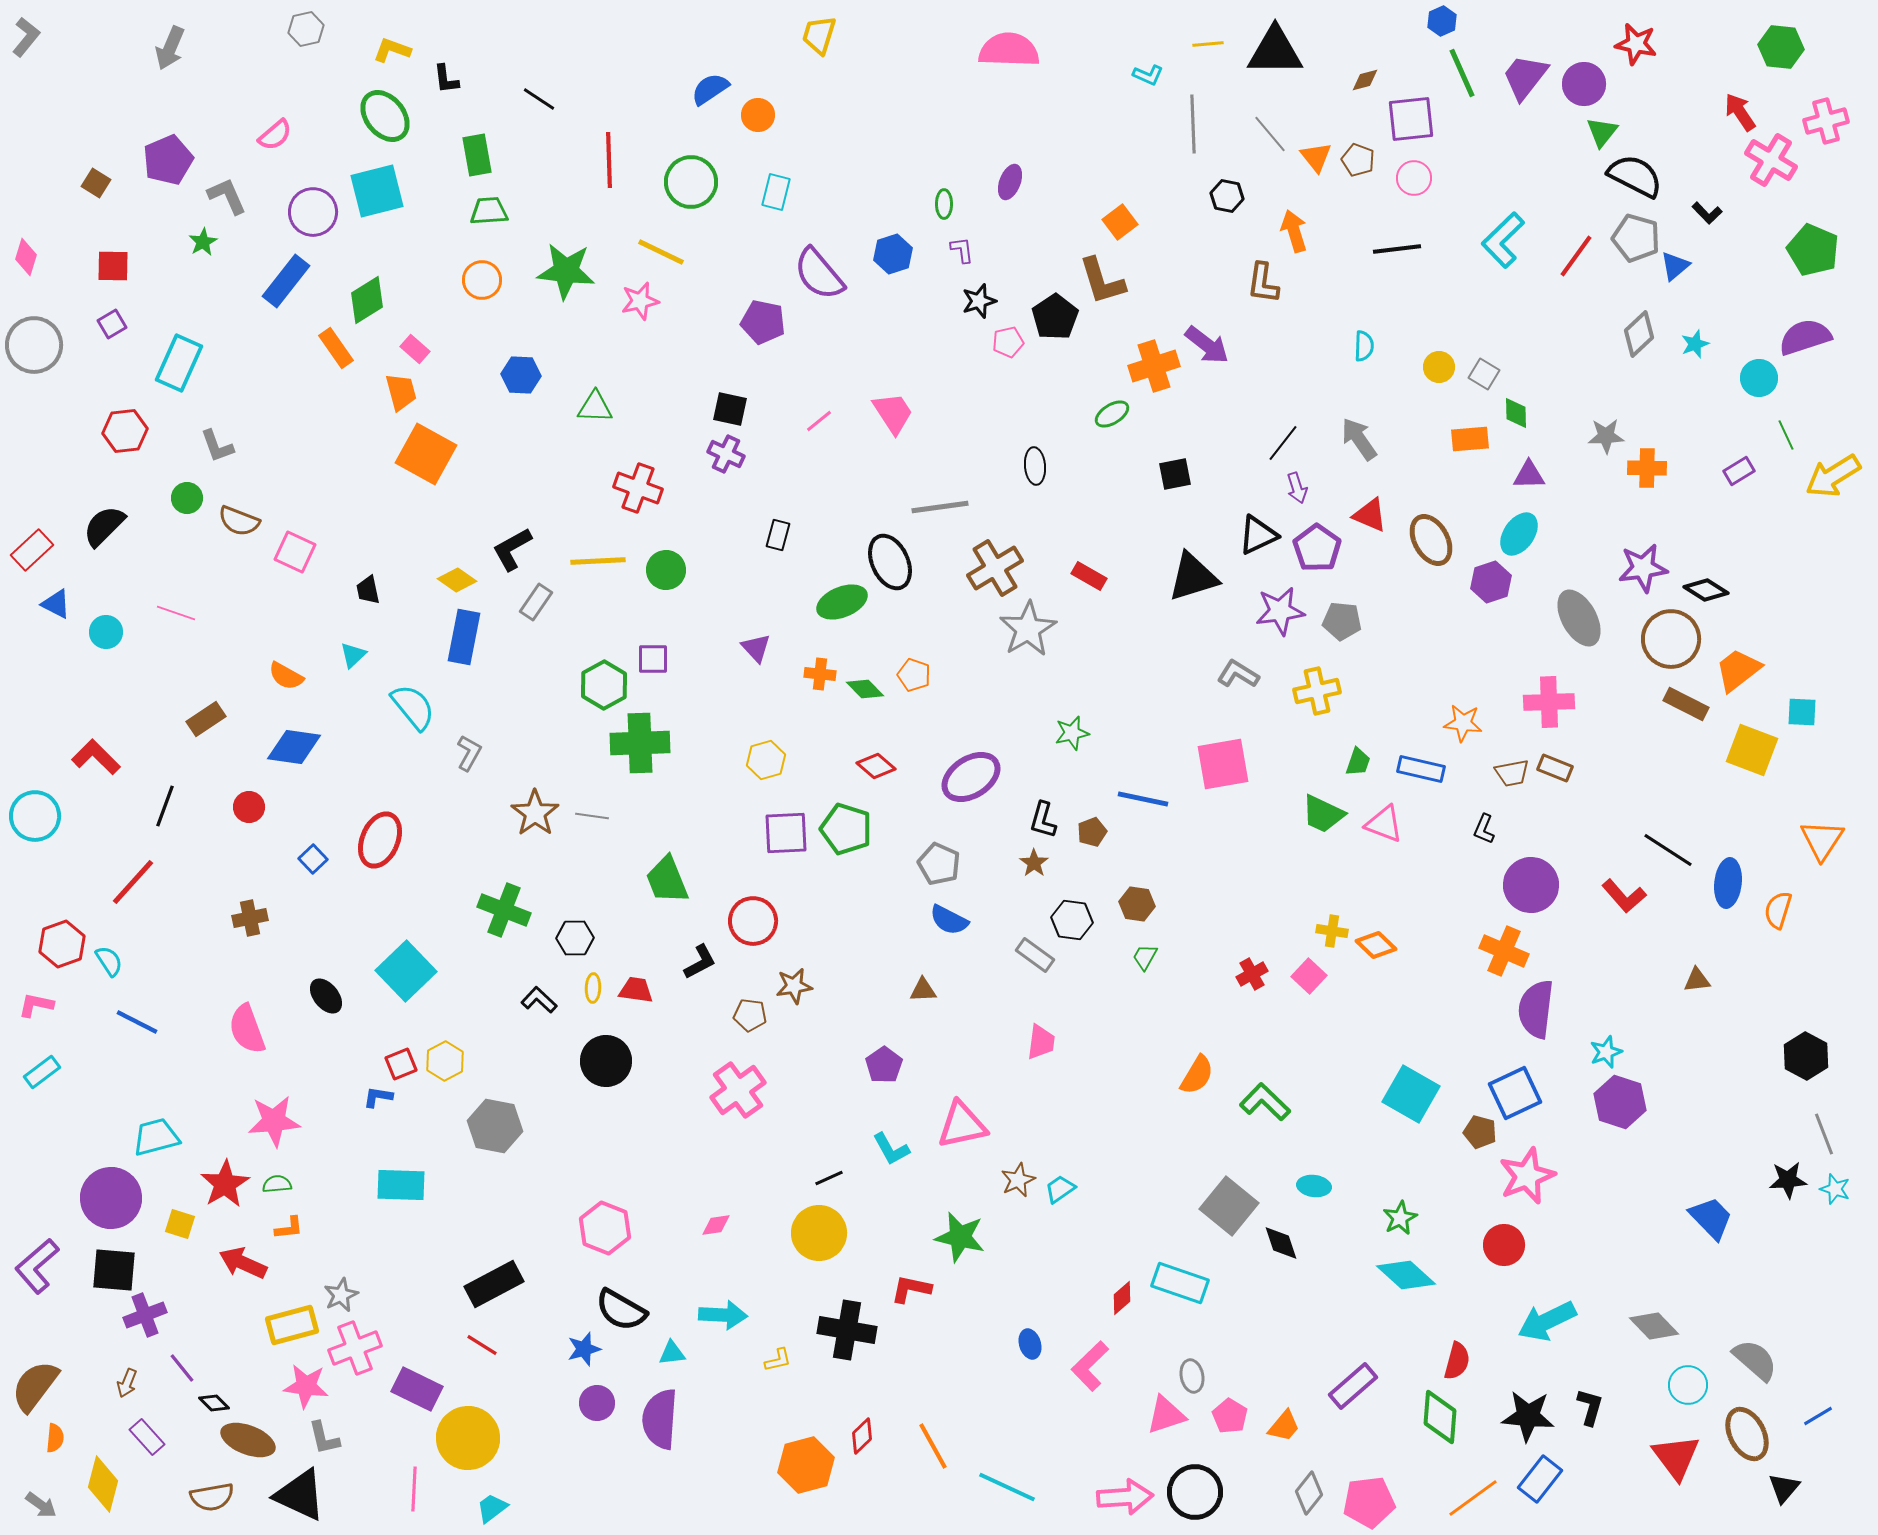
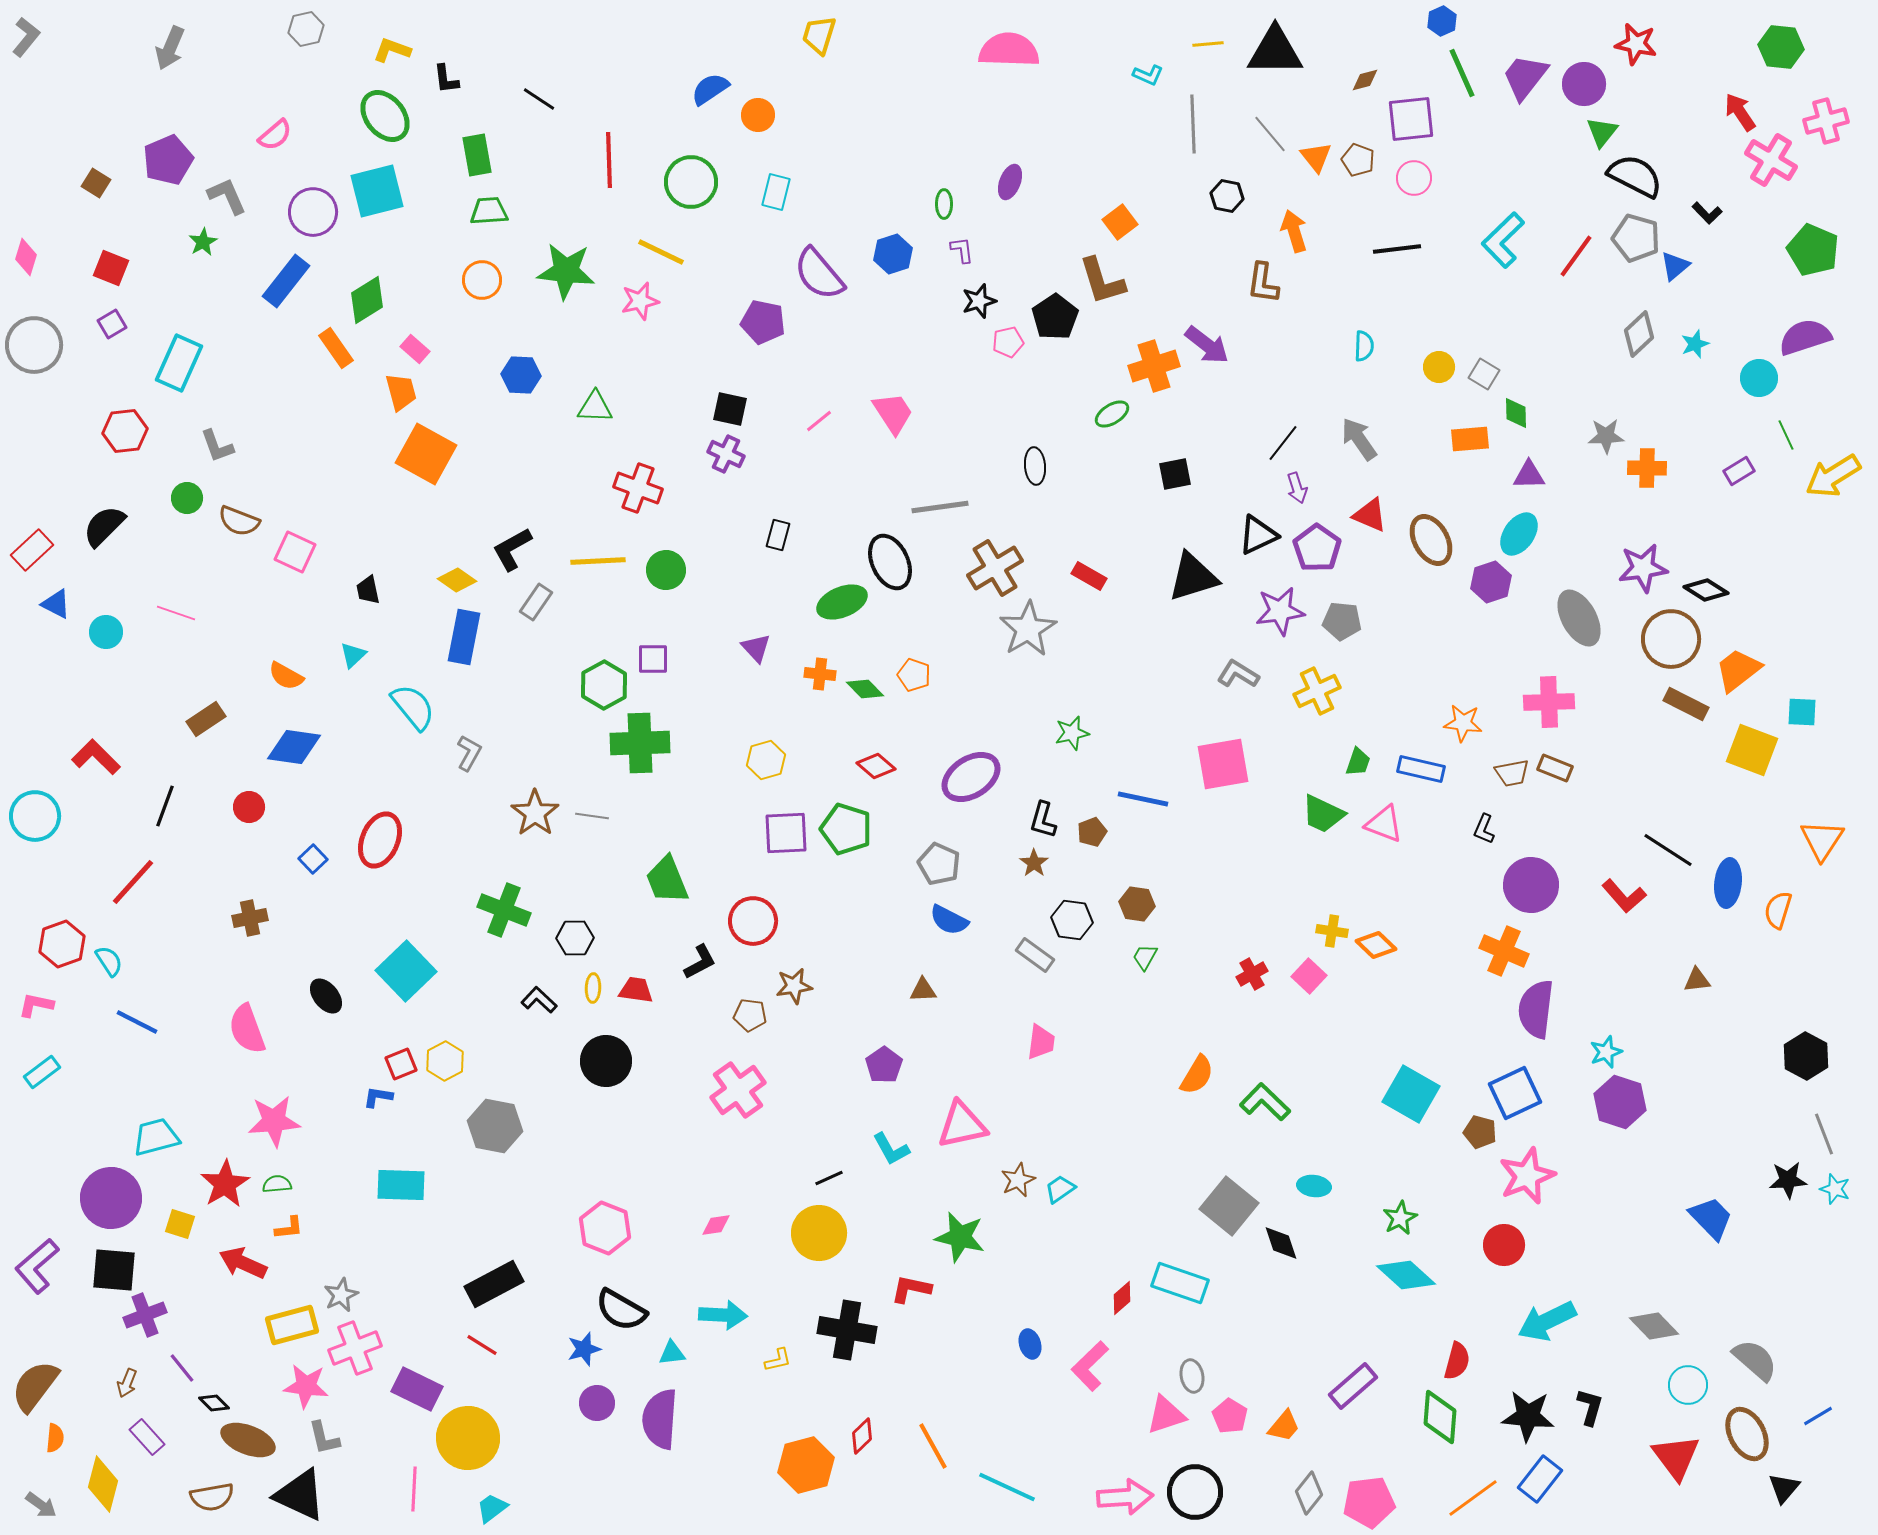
red square at (113, 266): moved 2 px left, 2 px down; rotated 21 degrees clockwise
yellow cross at (1317, 691): rotated 12 degrees counterclockwise
